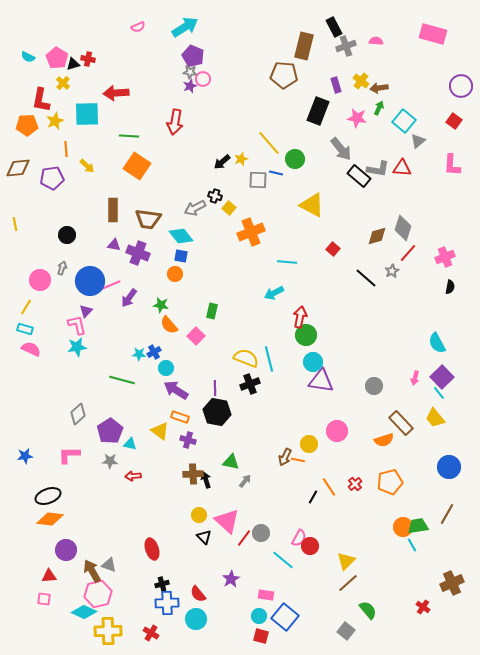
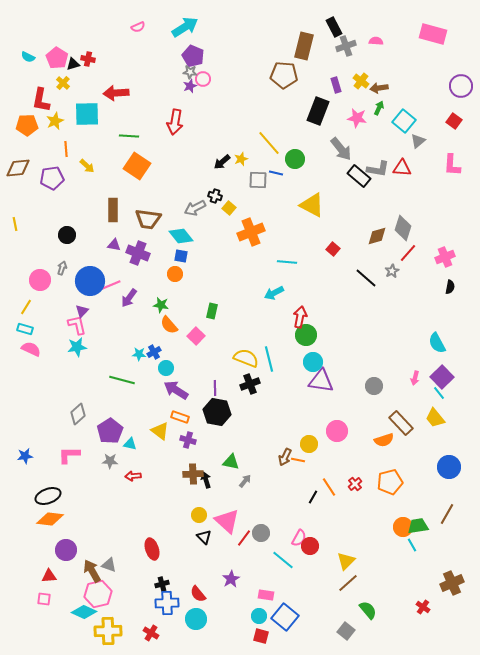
purple triangle at (86, 311): moved 4 px left
